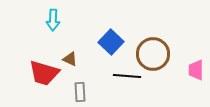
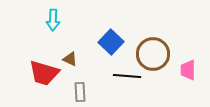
pink trapezoid: moved 8 px left
